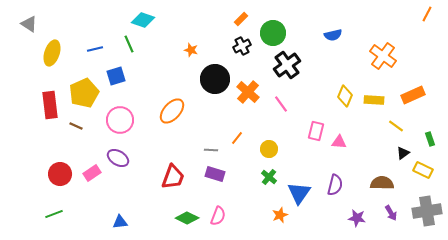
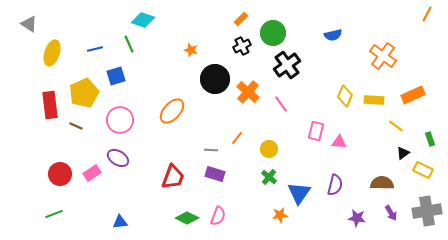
orange star at (280, 215): rotated 14 degrees clockwise
